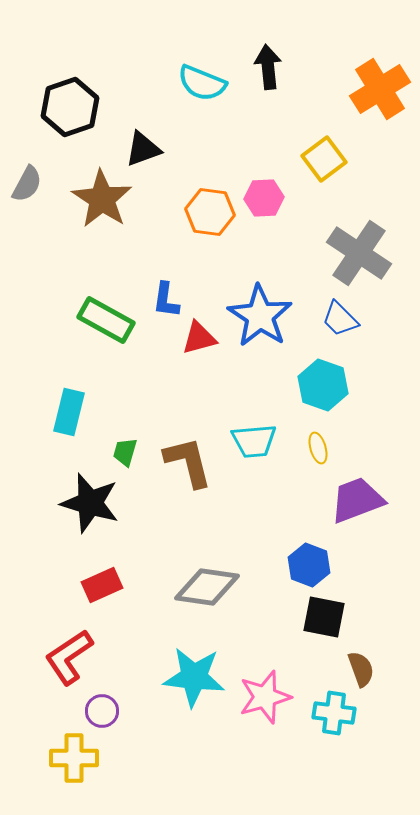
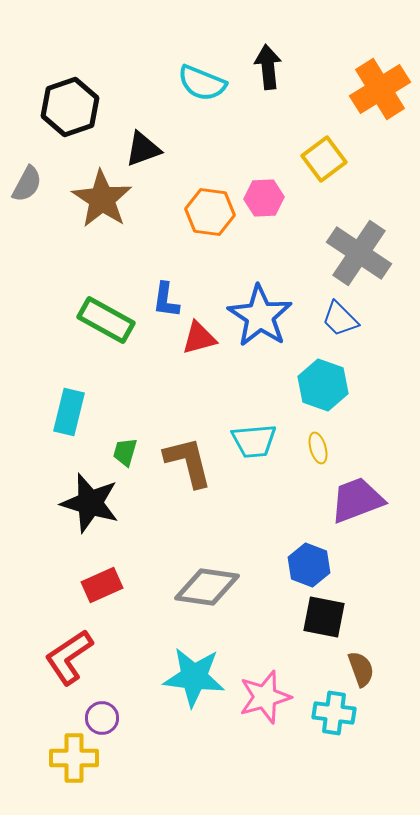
purple circle: moved 7 px down
